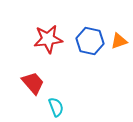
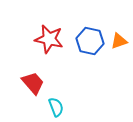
red star: moved 1 px right; rotated 20 degrees clockwise
